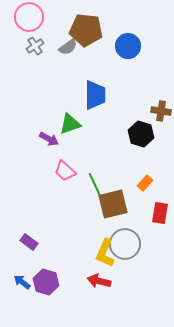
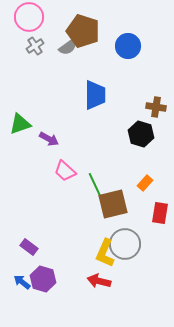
brown pentagon: moved 3 px left, 1 px down; rotated 12 degrees clockwise
brown cross: moved 5 px left, 4 px up
green triangle: moved 50 px left
purple rectangle: moved 5 px down
purple hexagon: moved 3 px left, 3 px up
